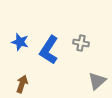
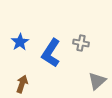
blue star: rotated 24 degrees clockwise
blue L-shape: moved 2 px right, 3 px down
